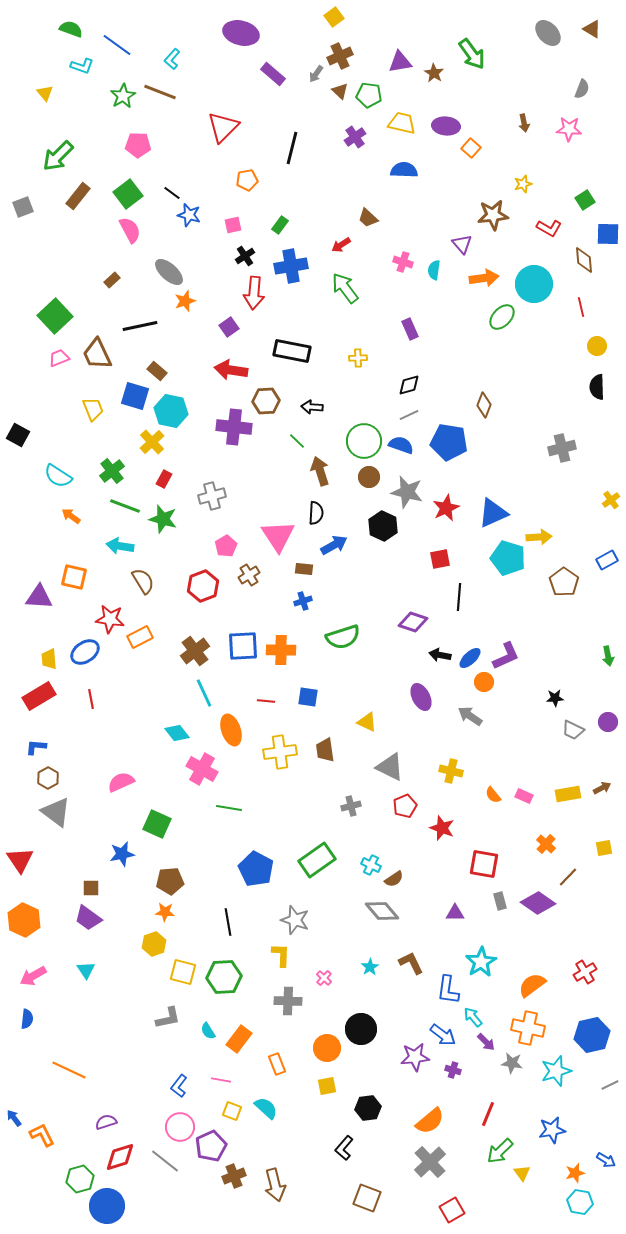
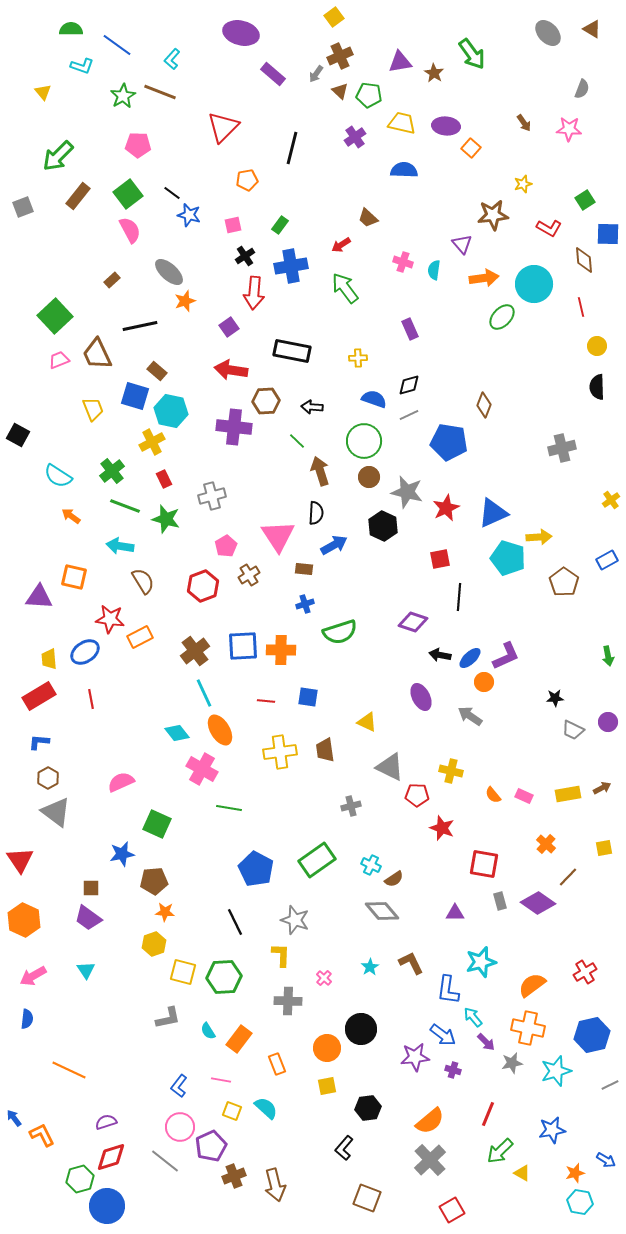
green semicircle at (71, 29): rotated 20 degrees counterclockwise
yellow triangle at (45, 93): moved 2 px left, 1 px up
brown arrow at (524, 123): rotated 24 degrees counterclockwise
pink trapezoid at (59, 358): moved 2 px down
yellow cross at (152, 442): rotated 15 degrees clockwise
blue semicircle at (401, 445): moved 27 px left, 46 px up
red rectangle at (164, 479): rotated 54 degrees counterclockwise
green star at (163, 519): moved 3 px right
blue cross at (303, 601): moved 2 px right, 3 px down
green semicircle at (343, 637): moved 3 px left, 5 px up
orange ellipse at (231, 730): moved 11 px left; rotated 12 degrees counterclockwise
blue L-shape at (36, 747): moved 3 px right, 5 px up
red pentagon at (405, 806): moved 12 px right, 11 px up; rotated 25 degrees clockwise
brown pentagon at (170, 881): moved 16 px left
black line at (228, 922): moved 7 px right; rotated 16 degrees counterclockwise
cyan star at (481, 962): rotated 16 degrees clockwise
gray star at (512, 1063): rotated 20 degrees counterclockwise
red diamond at (120, 1157): moved 9 px left
gray cross at (430, 1162): moved 2 px up
yellow triangle at (522, 1173): rotated 24 degrees counterclockwise
